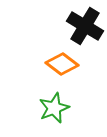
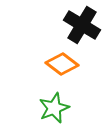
black cross: moved 3 px left, 1 px up
